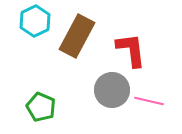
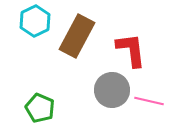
green pentagon: moved 1 px left, 1 px down
